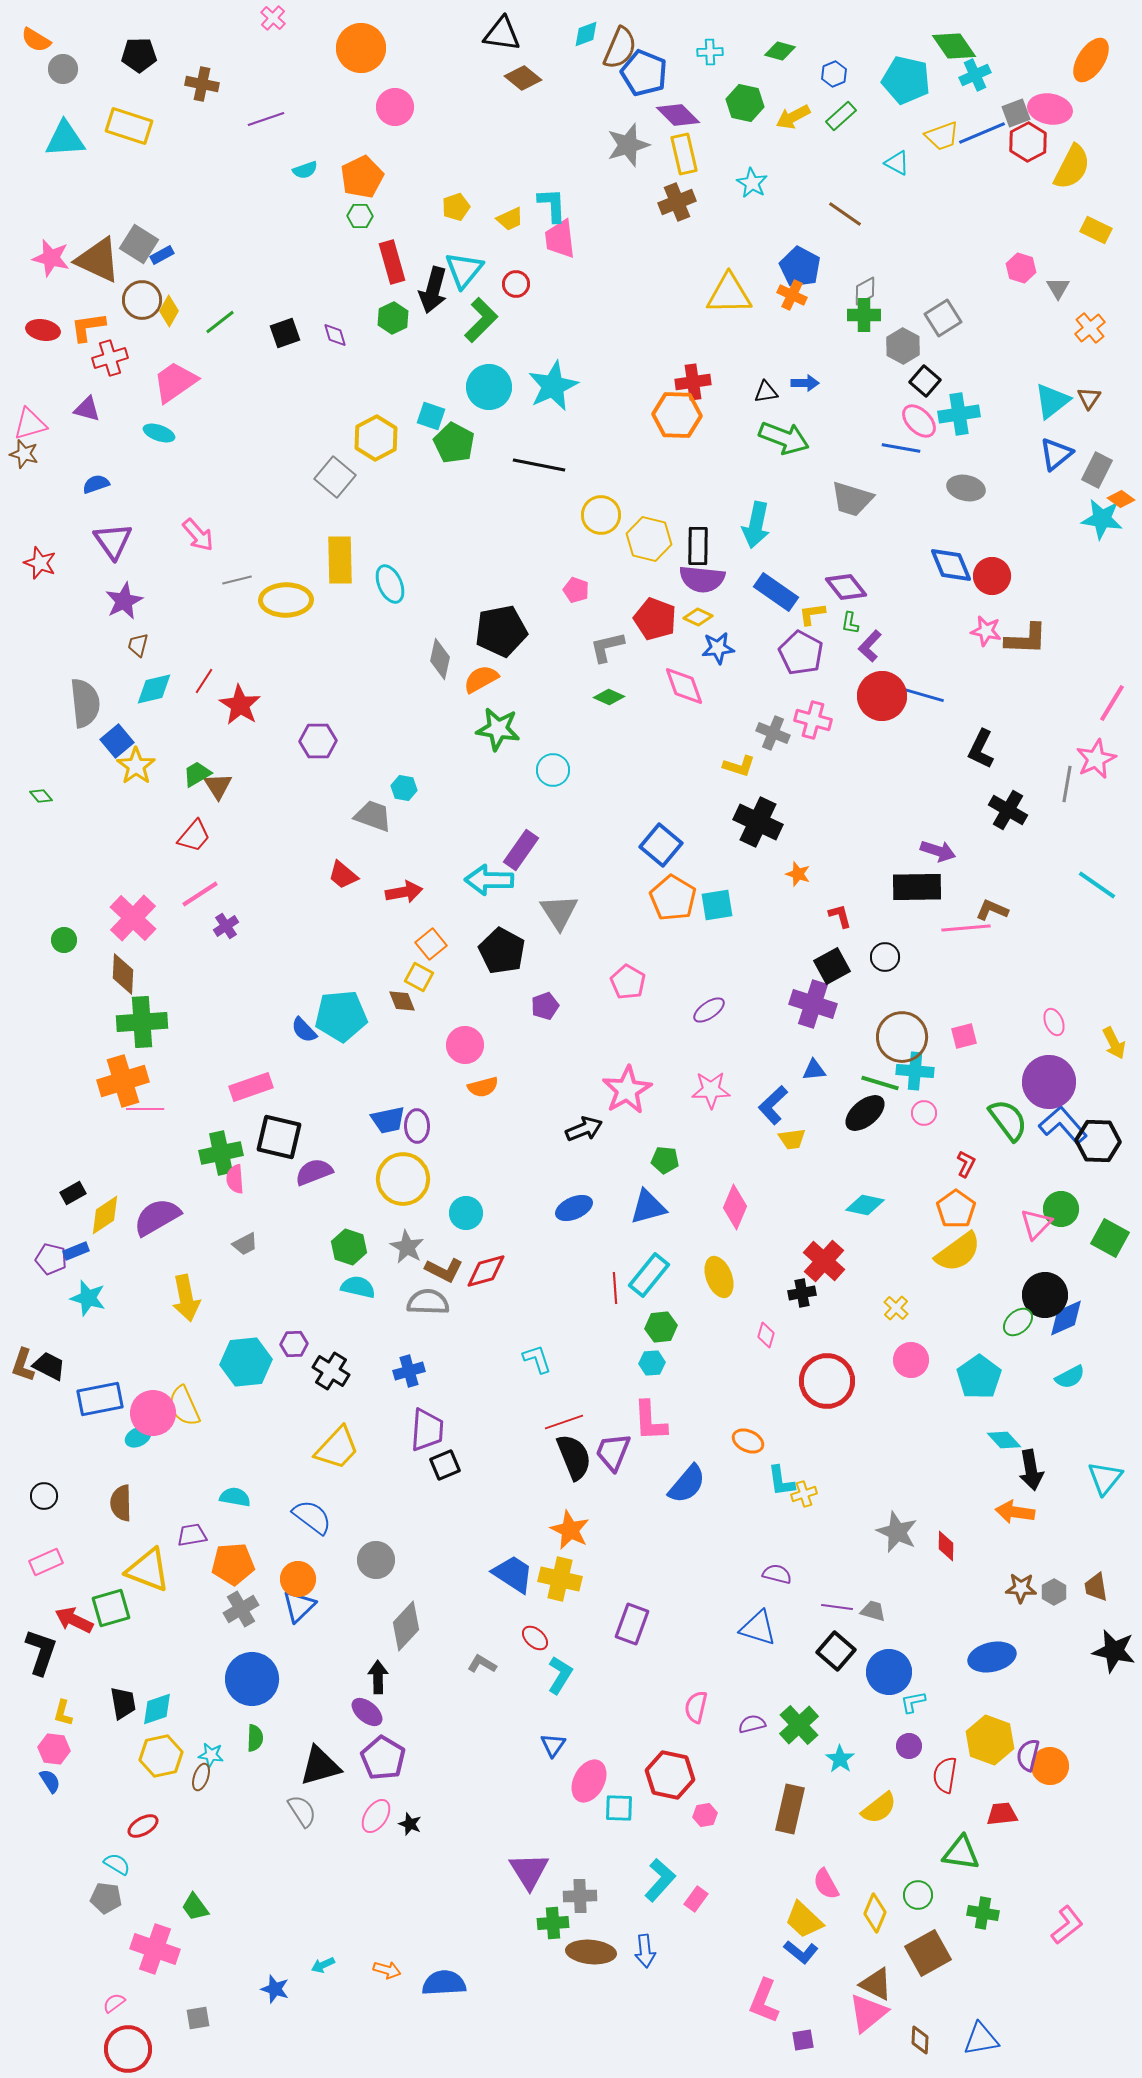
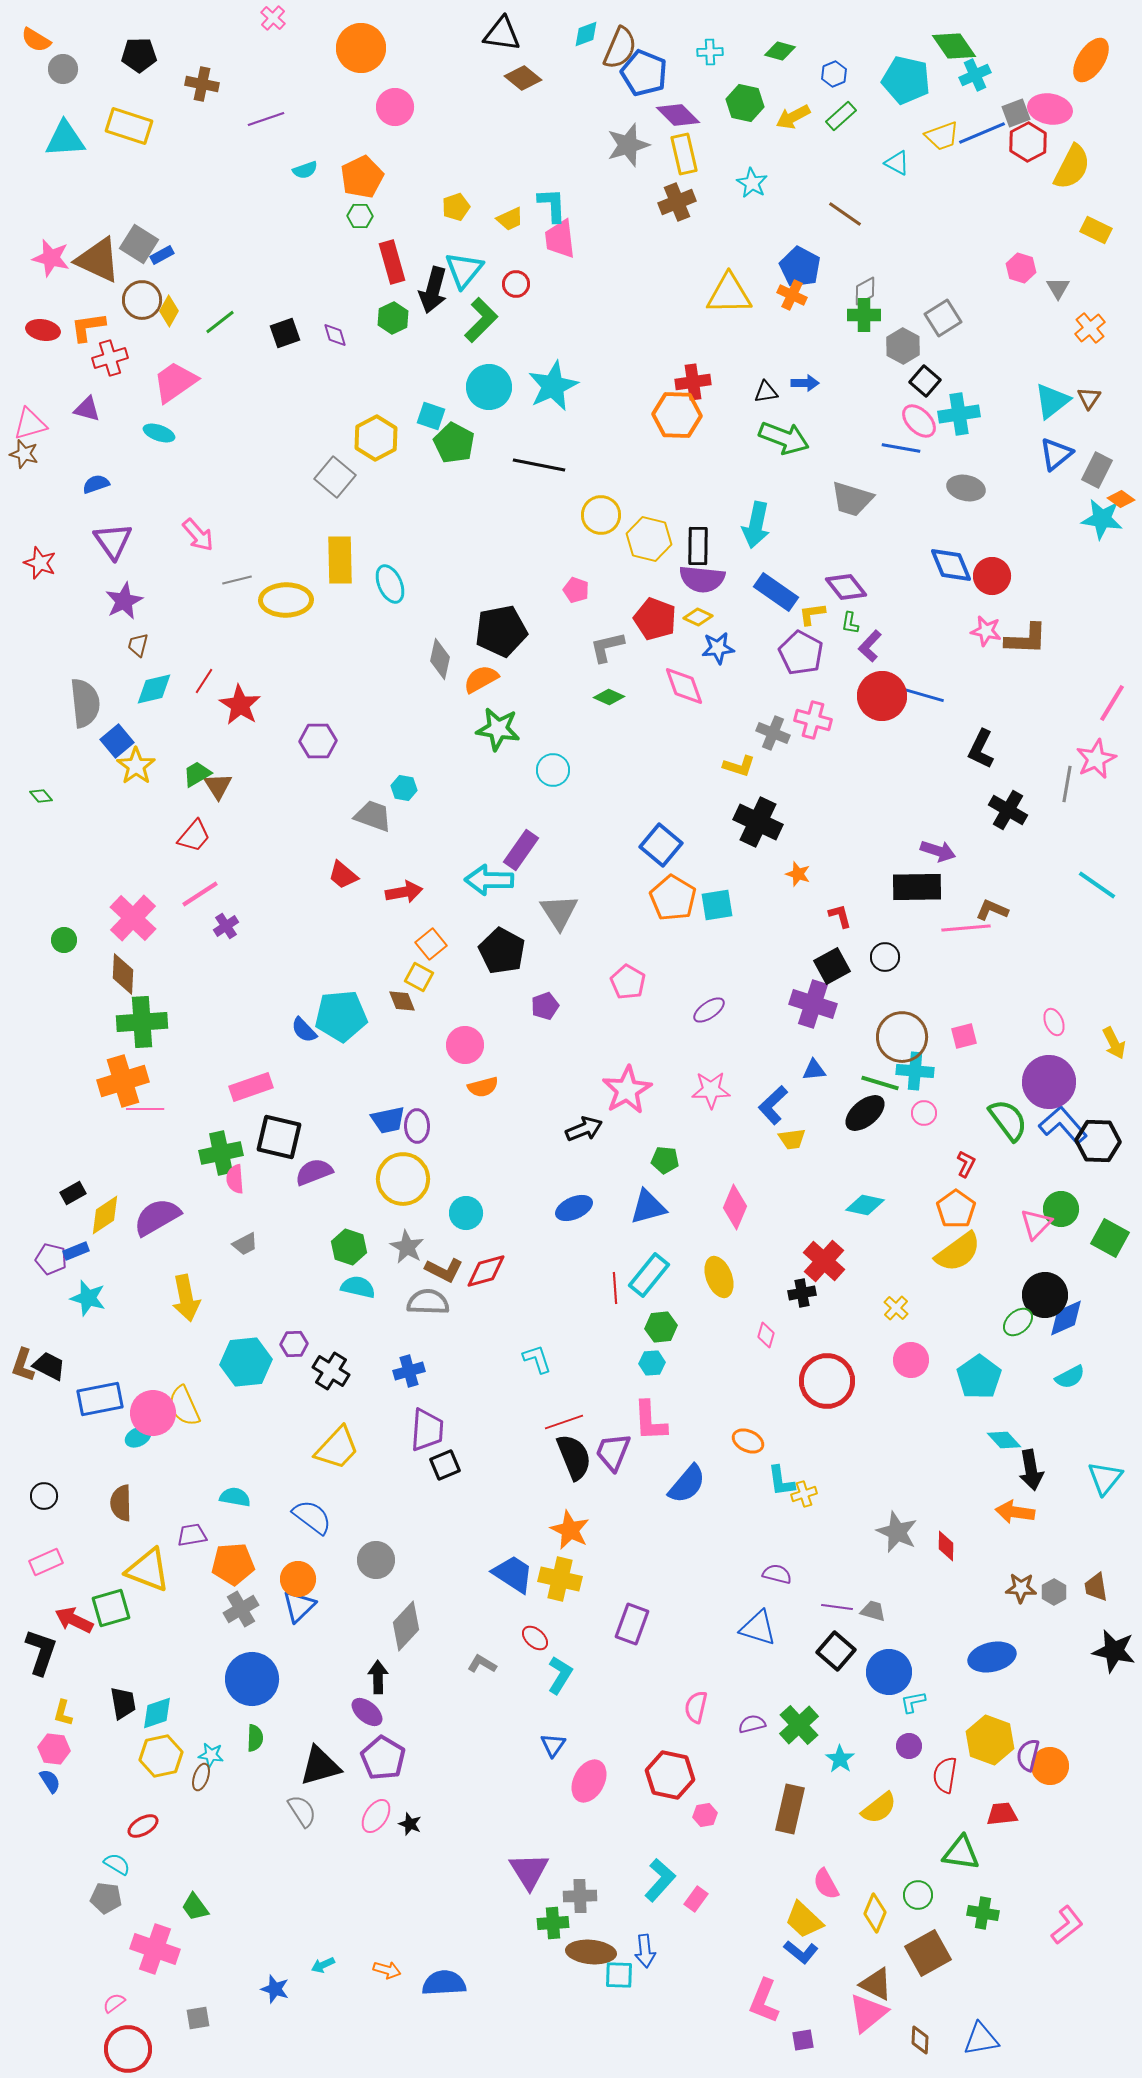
cyan diamond at (157, 1709): moved 4 px down
cyan square at (619, 1808): moved 167 px down
